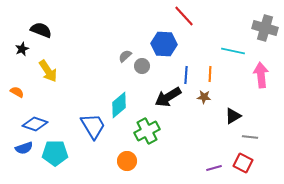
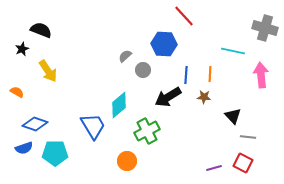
gray circle: moved 1 px right, 4 px down
black triangle: rotated 42 degrees counterclockwise
gray line: moved 2 px left
